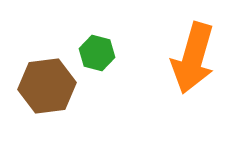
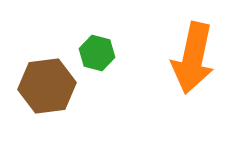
orange arrow: rotated 4 degrees counterclockwise
